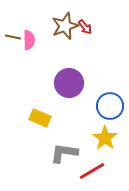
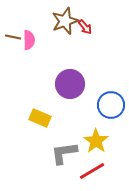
brown star: moved 5 px up
purple circle: moved 1 px right, 1 px down
blue circle: moved 1 px right, 1 px up
yellow star: moved 9 px left, 3 px down
gray L-shape: rotated 16 degrees counterclockwise
